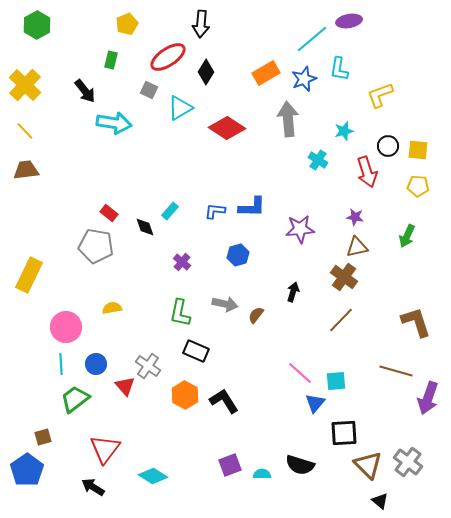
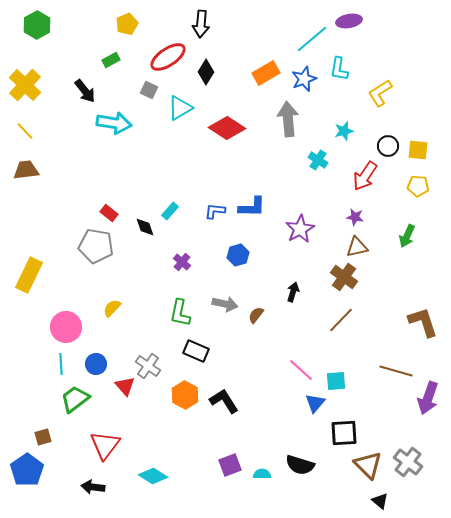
green rectangle at (111, 60): rotated 48 degrees clockwise
yellow L-shape at (380, 95): moved 2 px up; rotated 12 degrees counterclockwise
red arrow at (367, 172): moved 2 px left, 4 px down; rotated 52 degrees clockwise
purple star at (300, 229): rotated 24 degrees counterclockwise
yellow semicircle at (112, 308): rotated 36 degrees counterclockwise
brown L-shape at (416, 322): moved 7 px right
pink line at (300, 373): moved 1 px right, 3 px up
red triangle at (105, 449): moved 4 px up
black arrow at (93, 487): rotated 25 degrees counterclockwise
